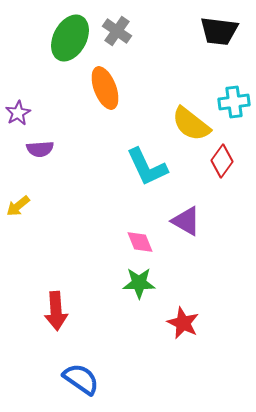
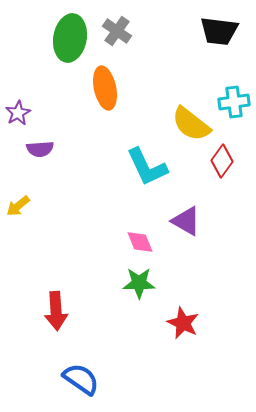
green ellipse: rotated 18 degrees counterclockwise
orange ellipse: rotated 9 degrees clockwise
